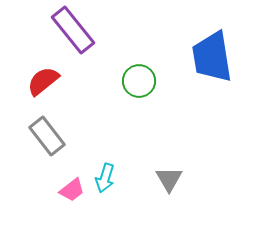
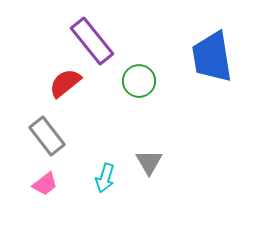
purple rectangle: moved 19 px right, 11 px down
red semicircle: moved 22 px right, 2 px down
gray triangle: moved 20 px left, 17 px up
pink trapezoid: moved 27 px left, 6 px up
